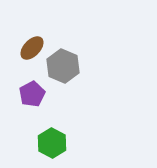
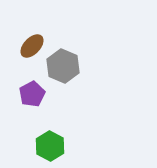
brown ellipse: moved 2 px up
green hexagon: moved 2 px left, 3 px down
